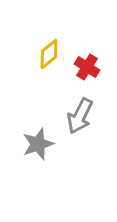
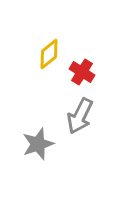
red cross: moved 5 px left, 5 px down
